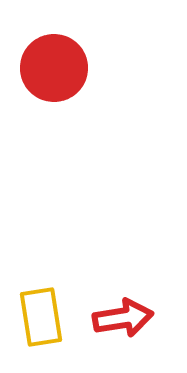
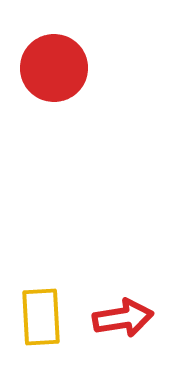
yellow rectangle: rotated 6 degrees clockwise
